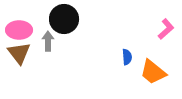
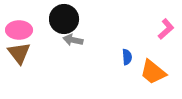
gray arrow: moved 25 px right, 1 px up; rotated 78 degrees counterclockwise
